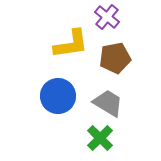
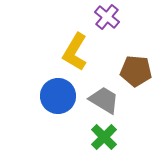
yellow L-shape: moved 4 px right, 8 px down; rotated 129 degrees clockwise
brown pentagon: moved 21 px right, 13 px down; rotated 16 degrees clockwise
gray trapezoid: moved 4 px left, 3 px up
green cross: moved 4 px right, 1 px up
